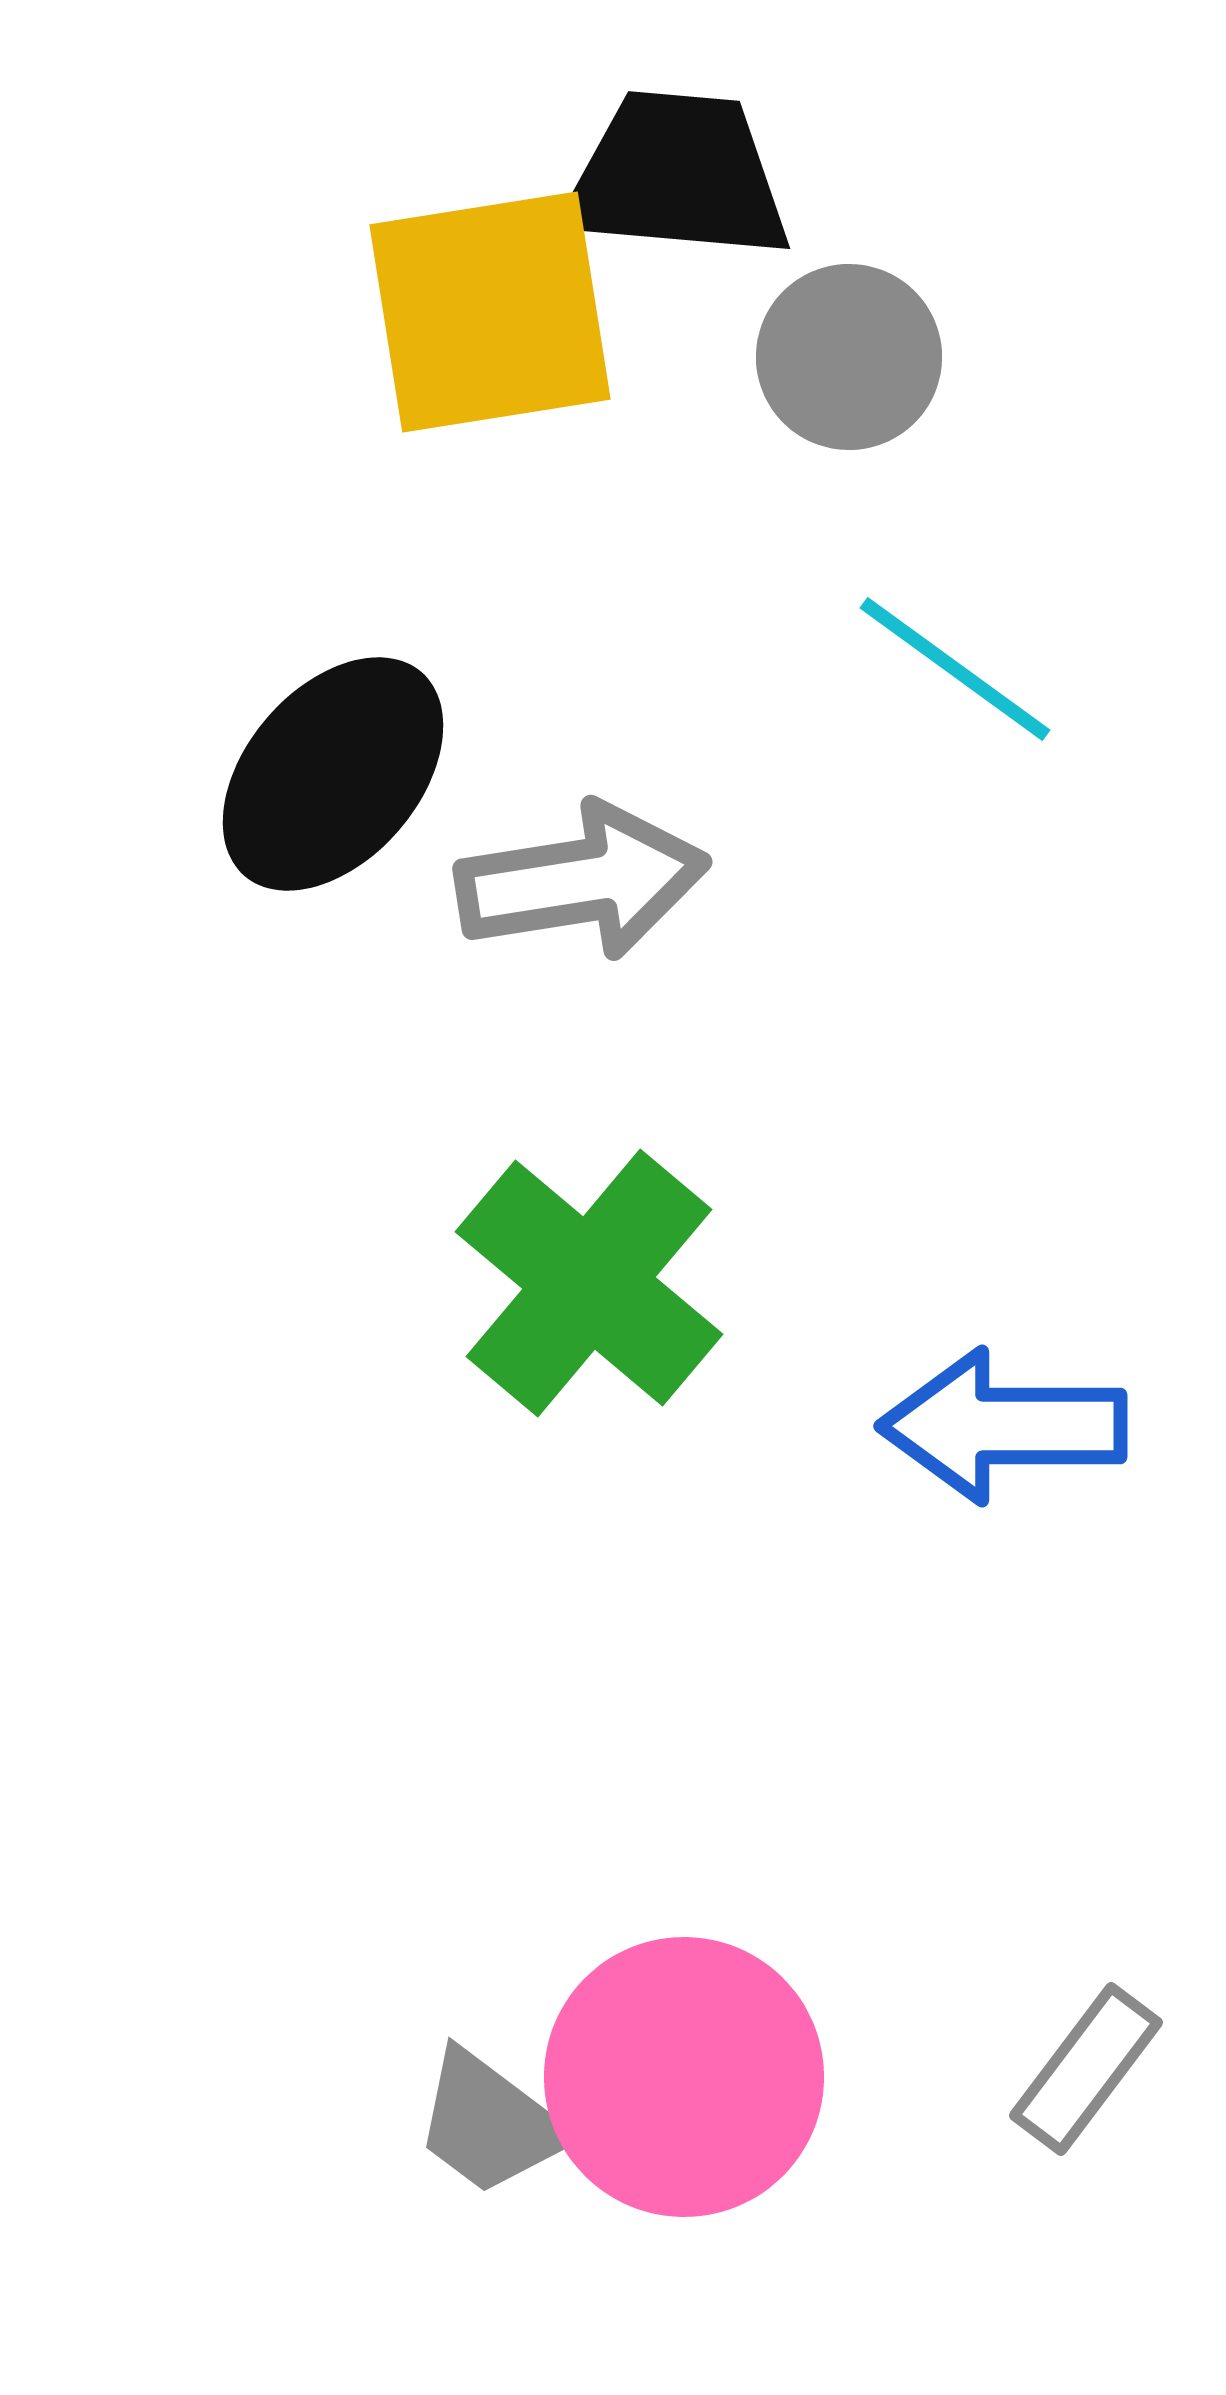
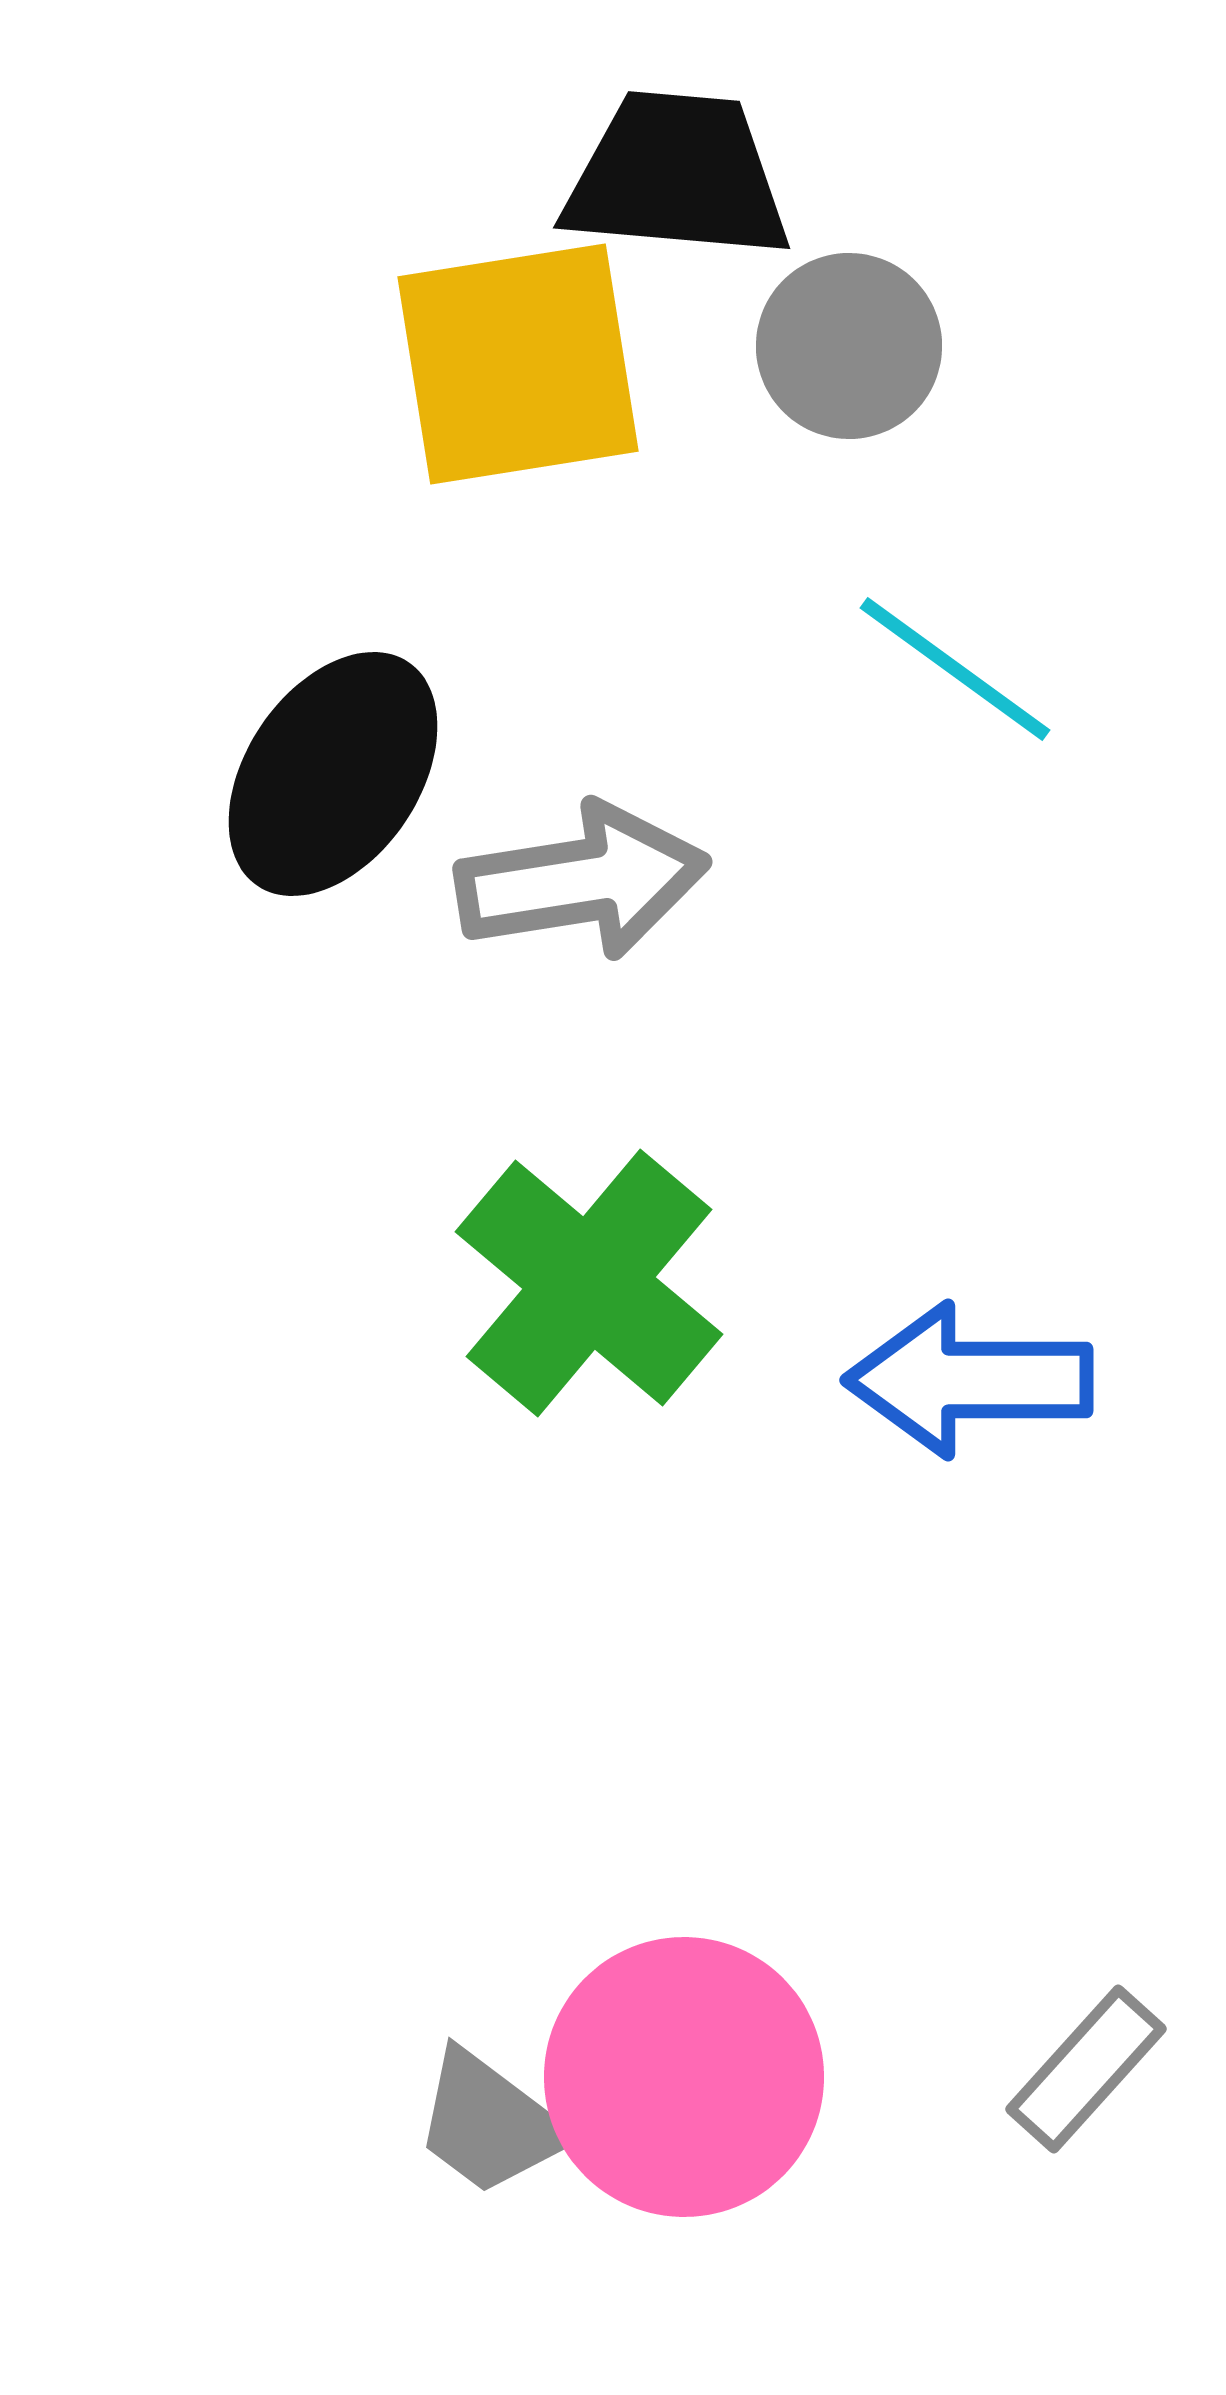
yellow square: moved 28 px right, 52 px down
gray circle: moved 11 px up
black ellipse: rotated 7 degrees counterclockwise
blue arrow: moved 34 px left, 46 px up
gray rectangle: rotated 5 degrees clockwise
